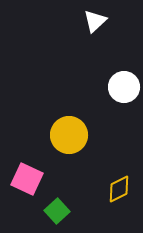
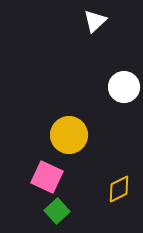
pink square: moved 20 px right, 2 px up
